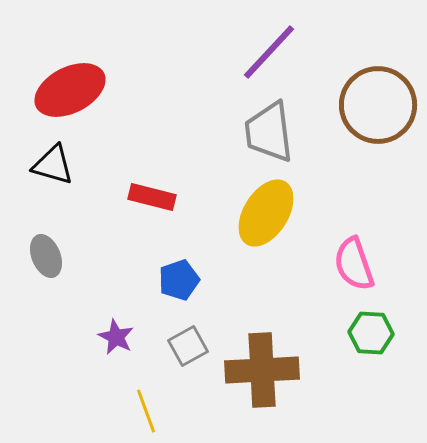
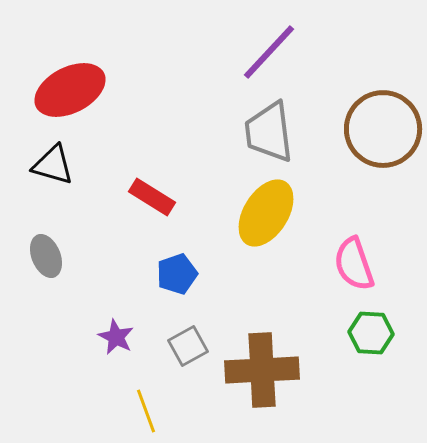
brown circle: moved 5 px right, 24 px down
red rectangle: rotated 18 degrees clockwise
blue pentagon: moved 2 px left, 6 px up
